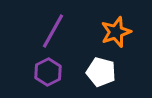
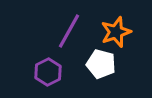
purple line: moved 16 px right
white pentagon: moved 8 px up
